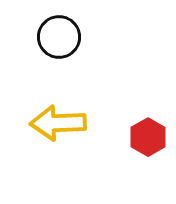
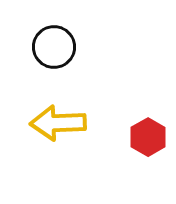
black circle: moved 5 px left, 10 px down
